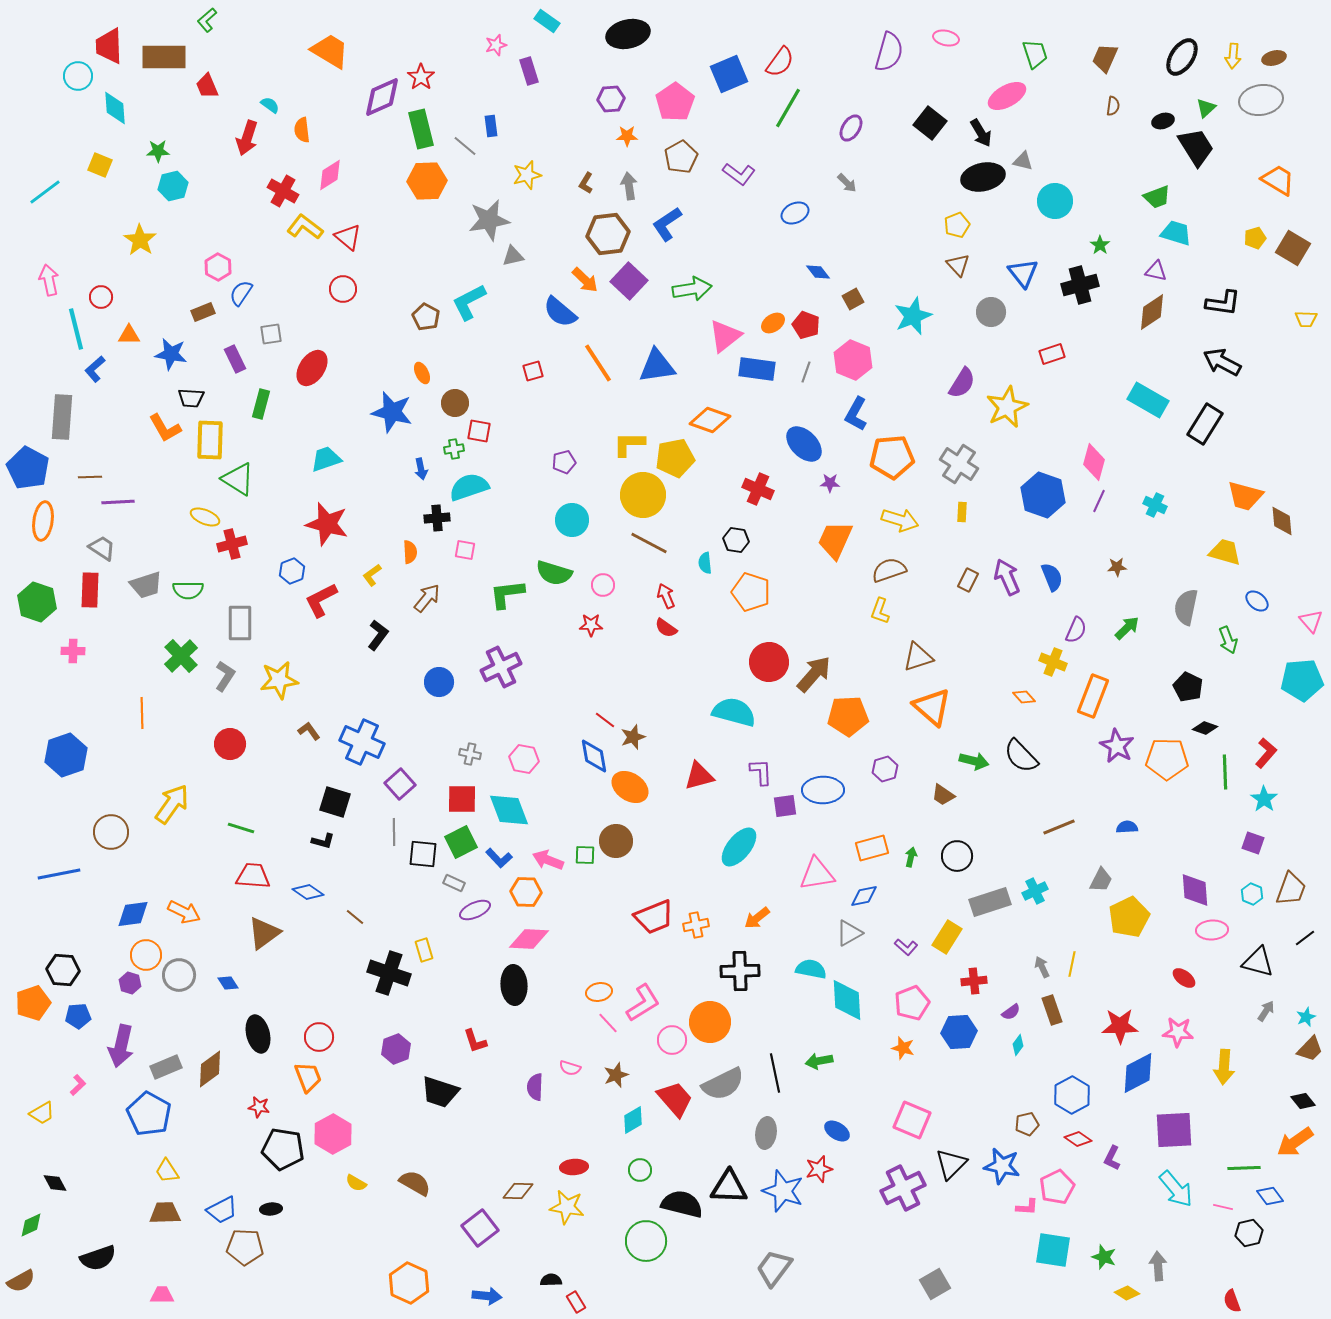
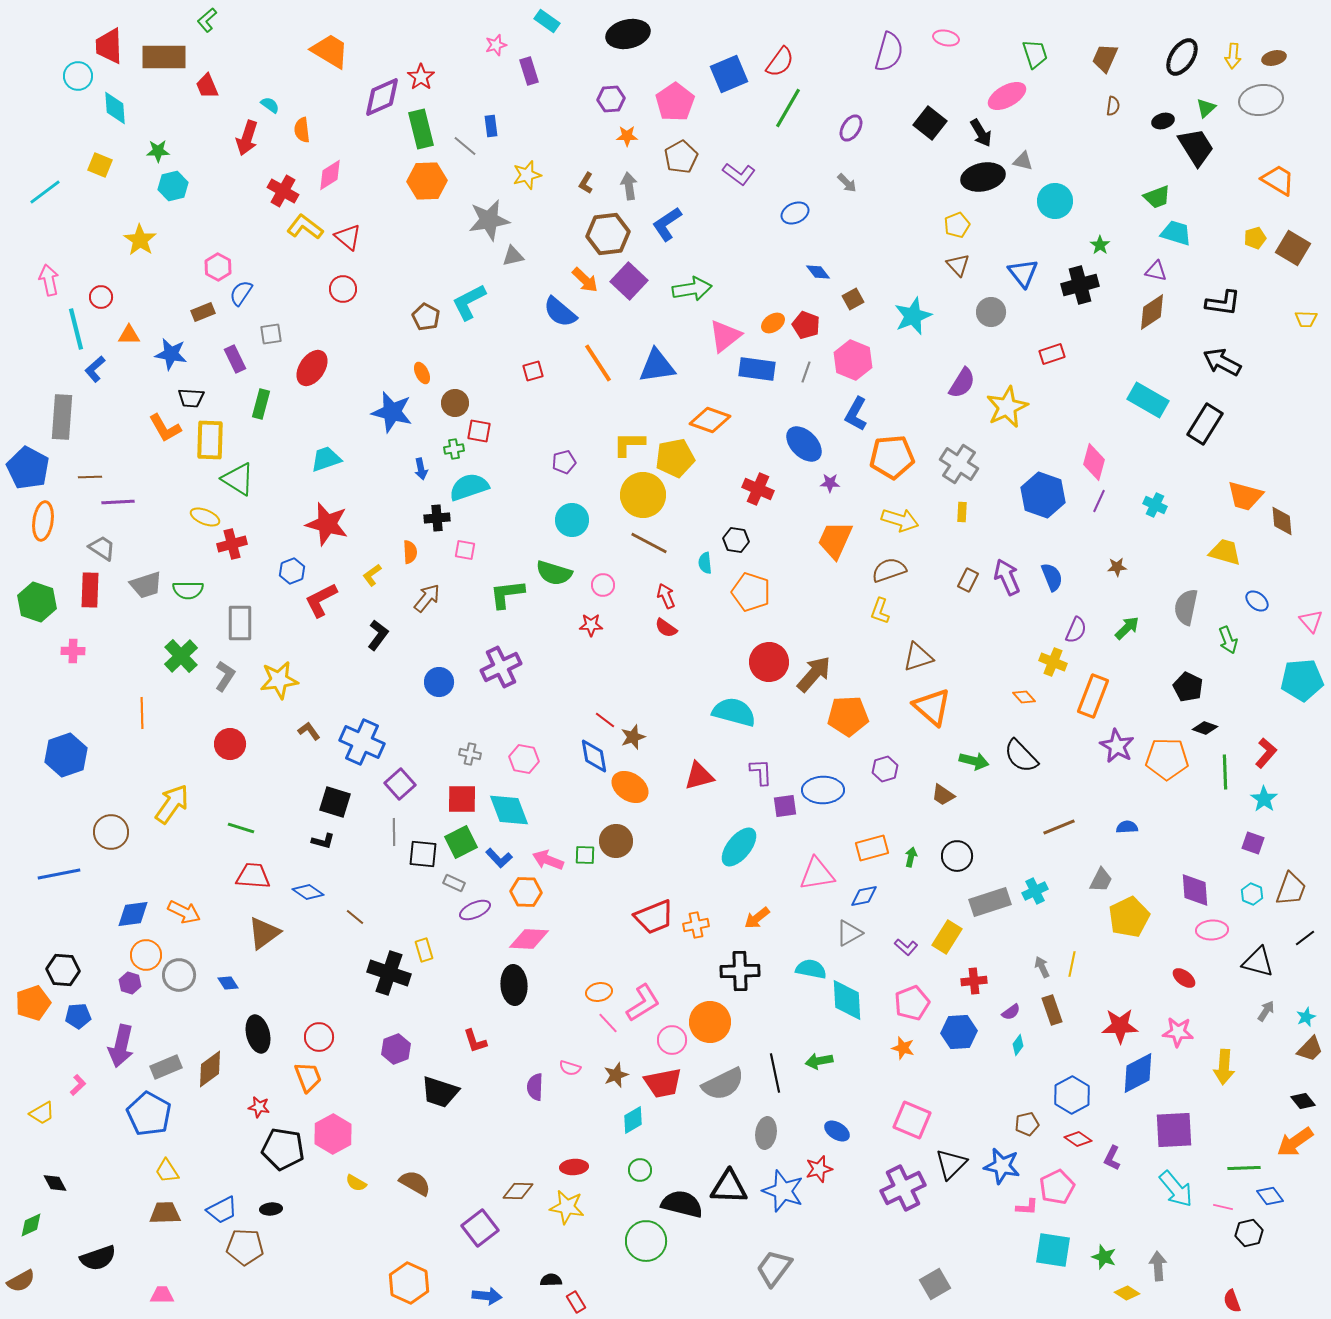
red trapezoid at (675, 1099): moved 12 px left, 16 px up; rotated 120 degrees clockwise
